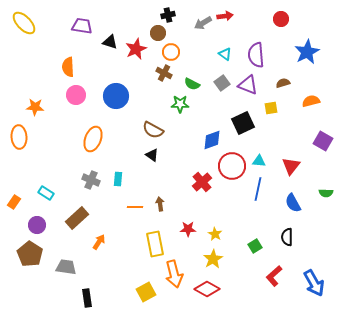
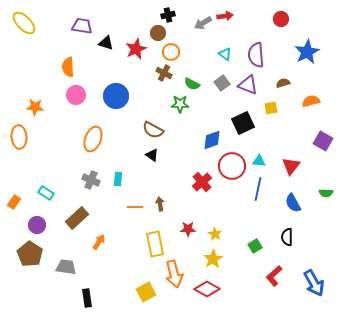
black triangle at (110, 42): moved 4 px left, 1 px down
